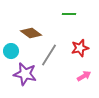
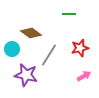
cyan circle: moved 1 px right, 2 px up
purple star: moved 1 px right, 1 px down
